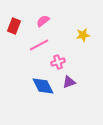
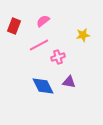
pink cross: moved 5 px up
purple triangle: rotated 32 degrees clockwise
